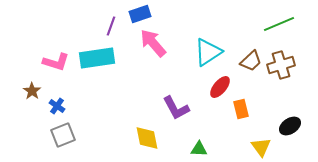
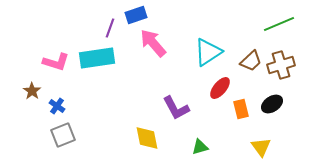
blue rectangle: moved 4 px left, 1 px down
purple line: moved 1 px left, 2 px down
red ellipse: moved 1 px down
black ellipse: moved 18 px left, 22 px up
green triangle: moved 1 px right, 2 px up; rotated 18 degrees counterclockwise
